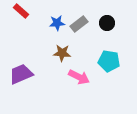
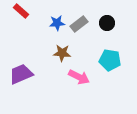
cyan pentagon: moved 1 px right, 1 px up
